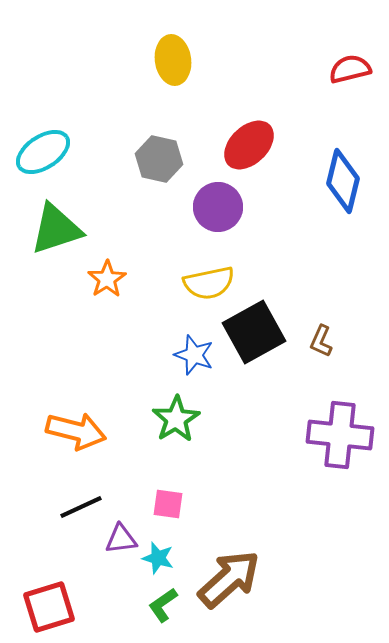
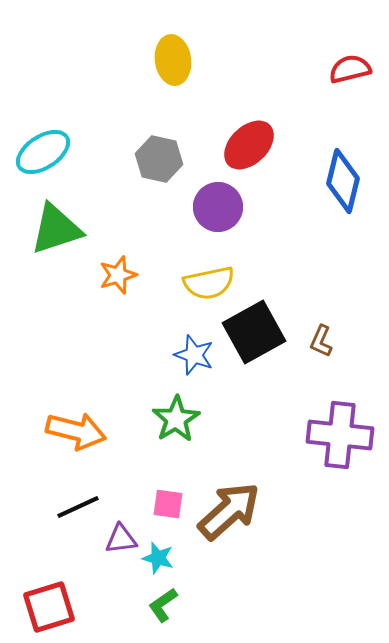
orange star: moved 11 px right, 4 px up; rotated 15 degrees clockwise
black line: moved 3 px left
brown arrow: moved 68 px up
